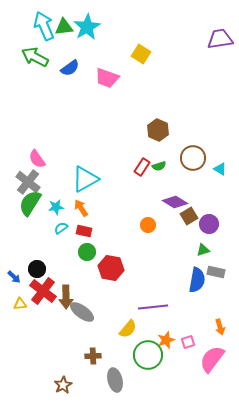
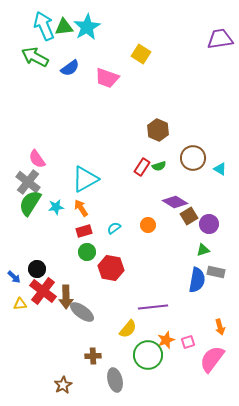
cyan semicircle at (61, 228): moved 53 px right
red rectangle at (84, 231): rotated 28 degrees counterclockwise
